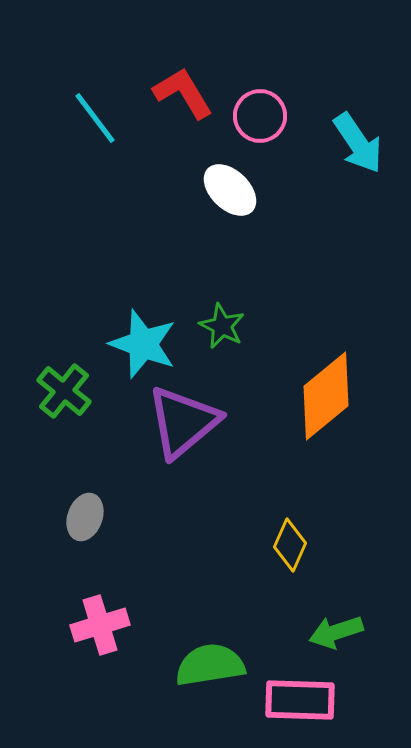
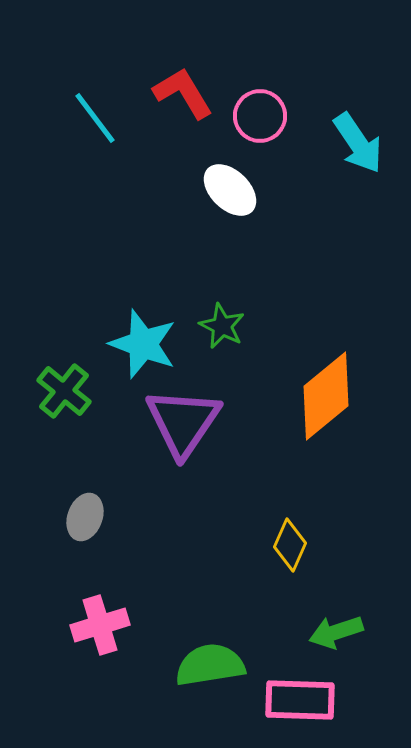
purple triangle: rotated 16 degrees counterclockwise
